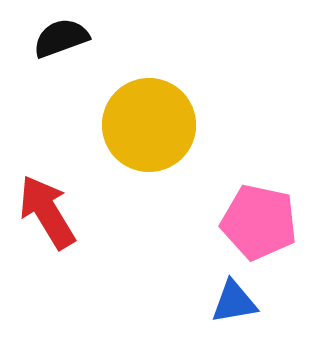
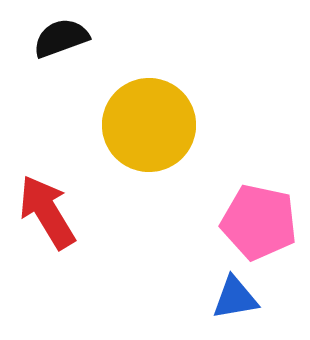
blue triangle: moved 1 px right, 4 px up
